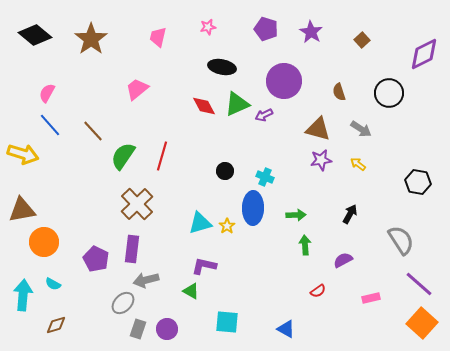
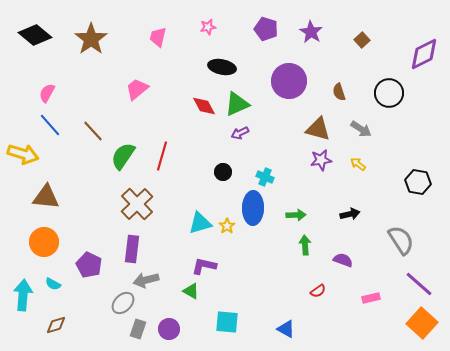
purple circle at (284, 81): moved 5 px right
purple arrow at (264, 115): moved 24 px left, 18 px down
black circle at (225, 171): moved 2 px left, 1 px down
brown triangle at (22, 210): moved 24 px right, 13 px up; rotated 16 degrees clockwise
black arrow at (350, 214): rotated 48 degrees clockwise
purple pentagon at (96, 259): moved 7 px left, 6 px down
purple semicircle at (343, 260): rotated 48 degrees clockwise
purple circle at (167, 329): moved 2 px right
